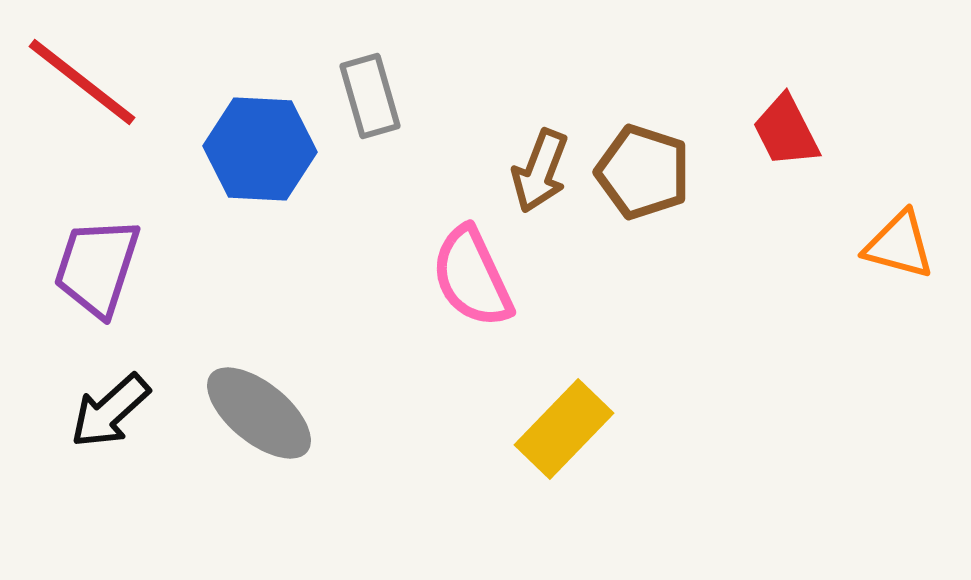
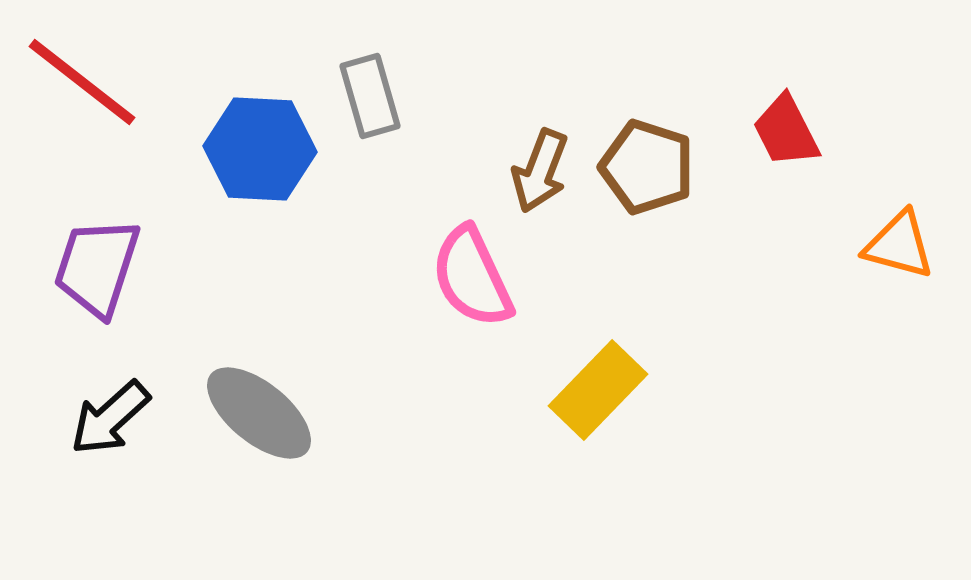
brown pentagon: moved 4 px right, 5 px up
black arrow: moved 7 px down
yellow rectangle: moved 34 px right, 39 px up
